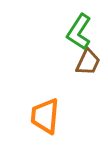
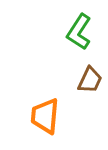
brown trapezoid: moved 2 px right, 18 px down
